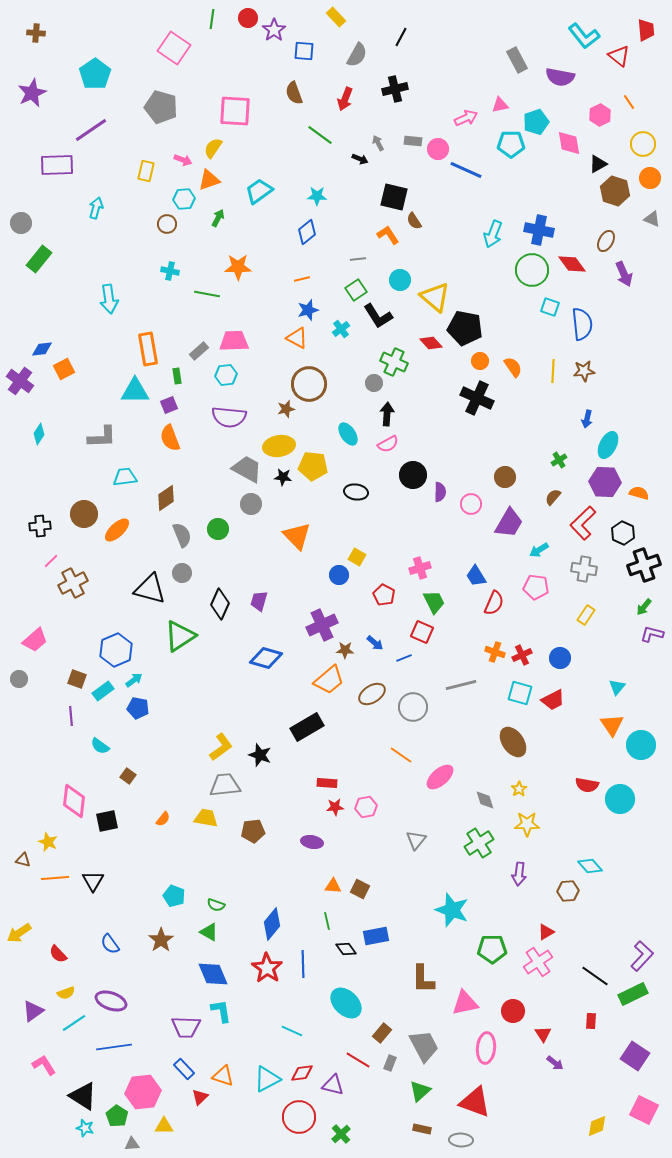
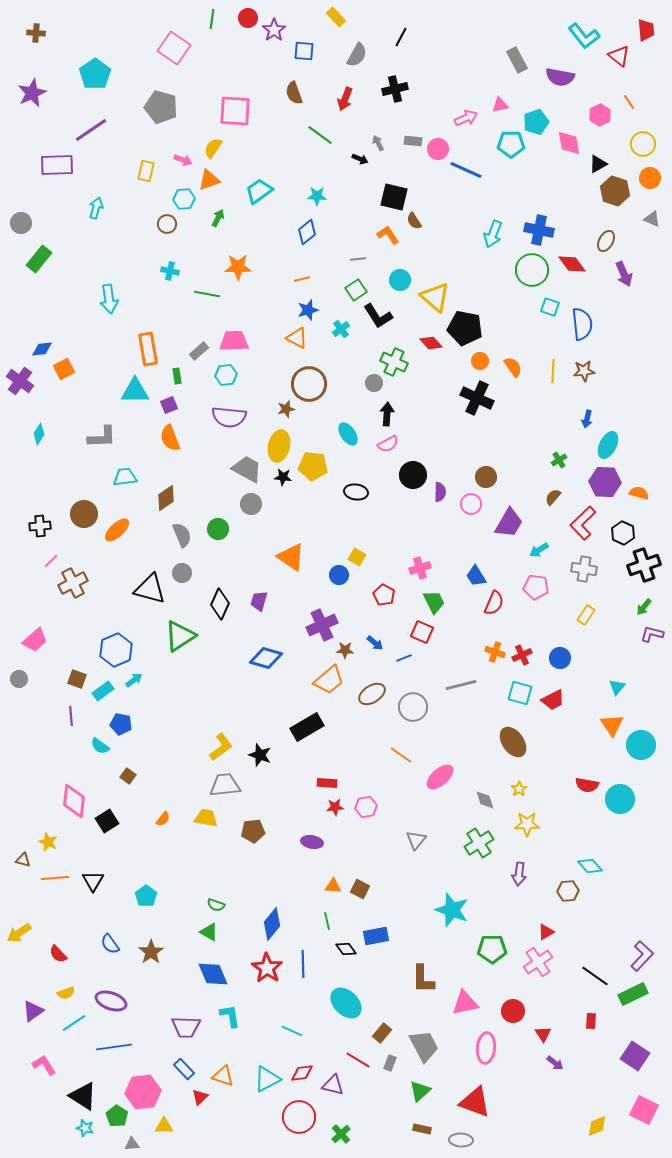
yellow ellipse at (279, 446): rotated 68 degrees counterclockwise
brown circle at (505, 477): moved 19 px left
orange triangle at (297, 536): moved 6 px left, 21 px down; rotated 12 degrees counterclockwise
blue pentagon at (138, 708): moved 17 px left, 16 px down
black square at (107, 821): rotated 20 degrees counterclockwise
cyan pentagon at (174, 896): moved 28 px left; rotated 15 degrees clockwise
brown star at (161, 940): moved 10 px left, 12 px down
cyan L-shape at (221, 1011): moved 9 px right, 5 px down
